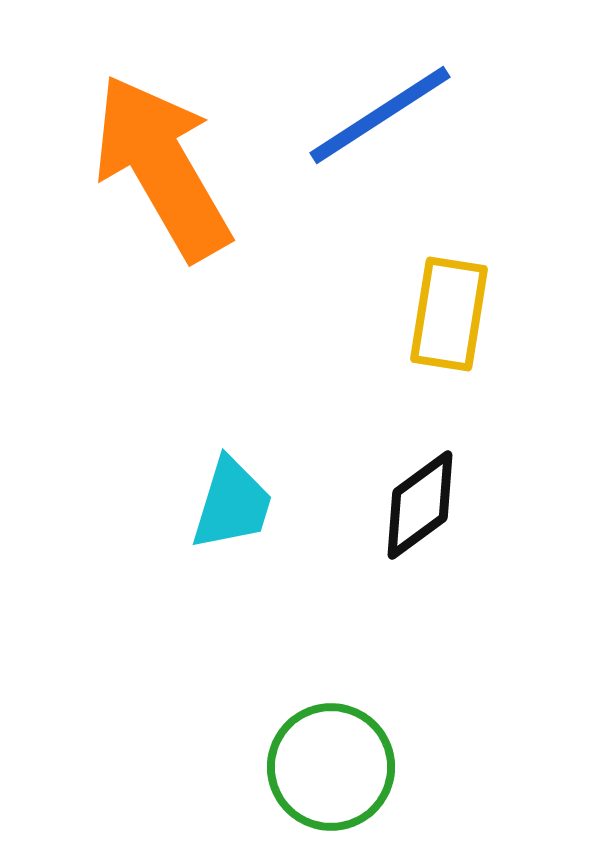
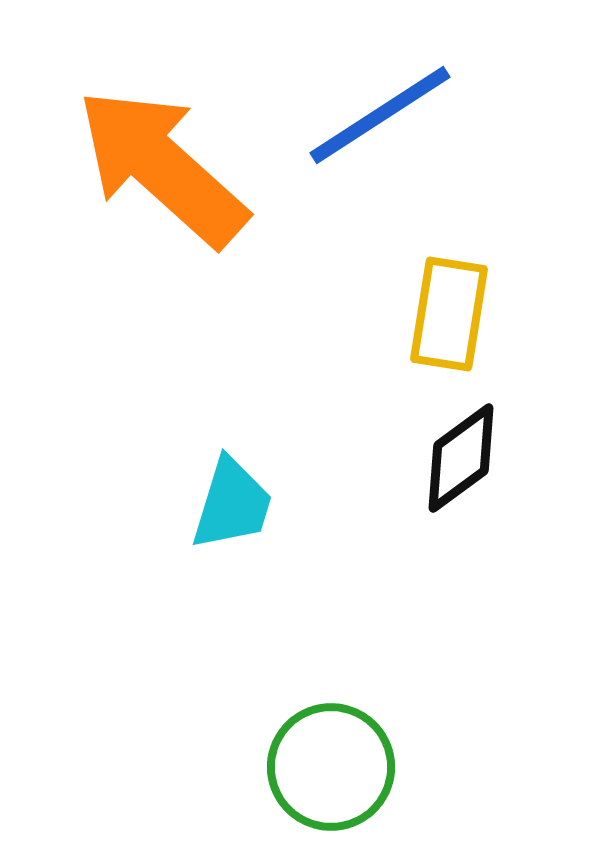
orange arrow: rotated 18 degrees counterclockwise
black diamond: moved 41 px right, 47 px up
